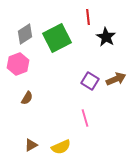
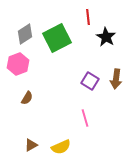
brown arrow: rotated 120 degrees clockwise
